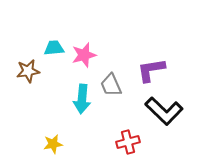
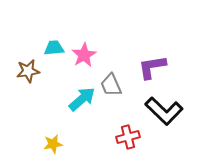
pink star: rotated 15 degrees counterclockwise
purple L-shape: moved 1 px right, 3 px up
cyan arrow: rotated 136 degrees counterclockwise
red cross: moved 5 px up
